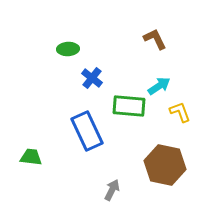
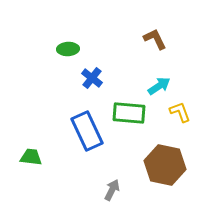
green rectangle: moved 7 px down
